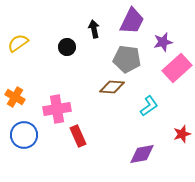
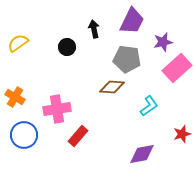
red rectangle: rotated 65 degrees clockwise
